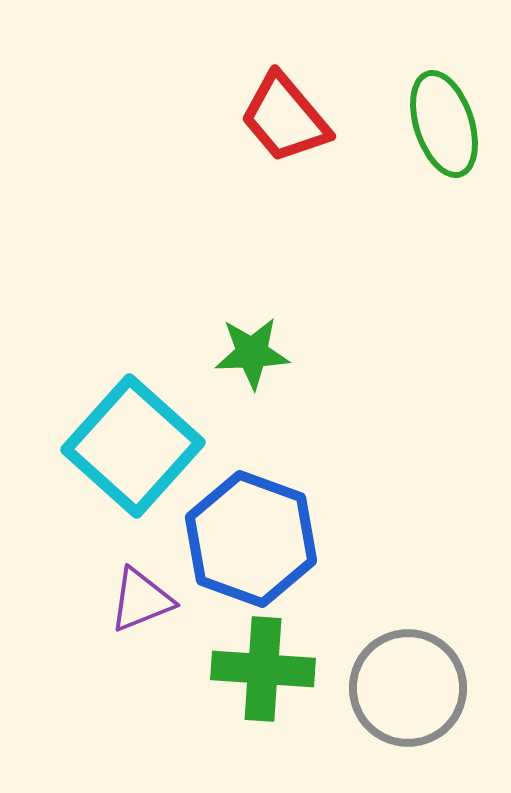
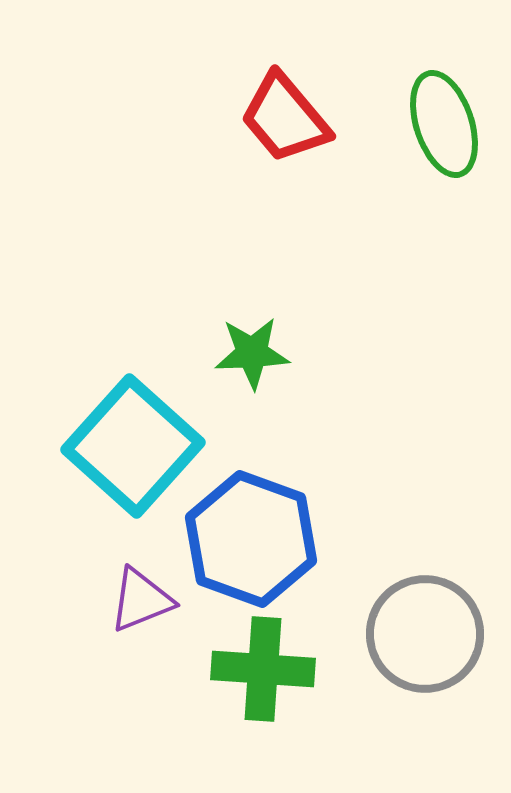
gray circle: moved 17 px right, 54 px up
